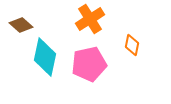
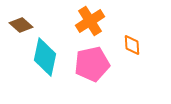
orange cross: moved 2 px down
orange diamond: rotated 15 degrees counterclockwise
pink pentagon: moved 3 px right
